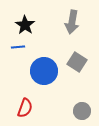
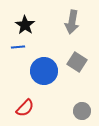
red semicircle: rotated 24 degrees clockwise
